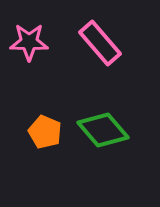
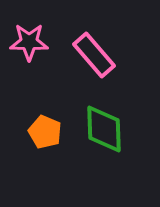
pink rectangle: moved 6 px left, 12 px down
green diamond: moved 1 px right, 1 px up; rotated 39 degrees clockwise
